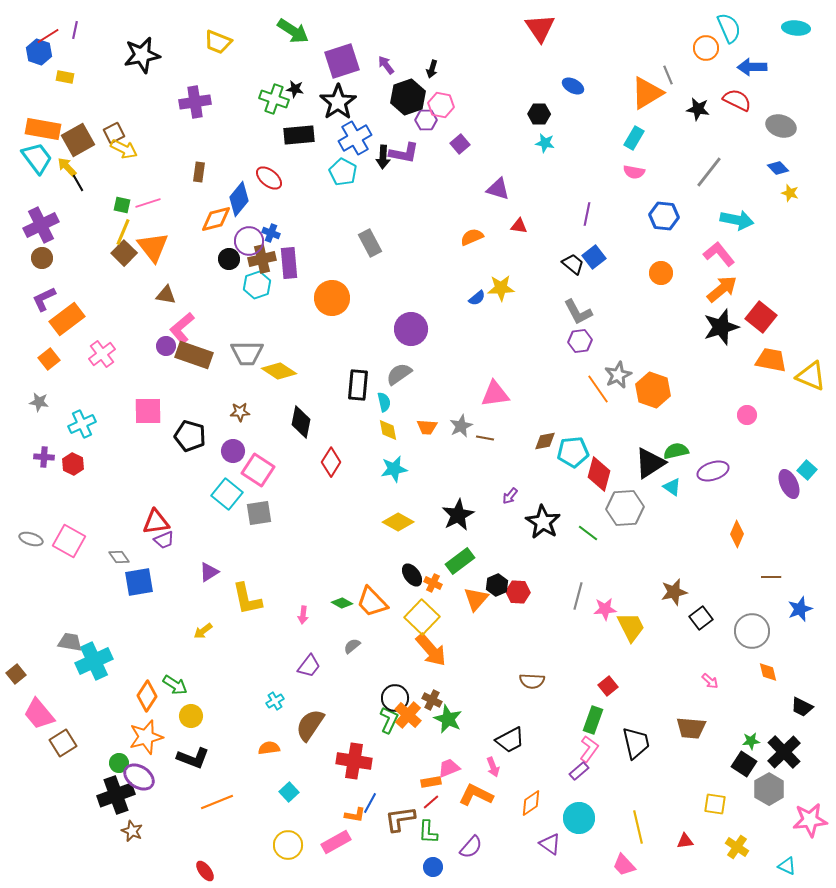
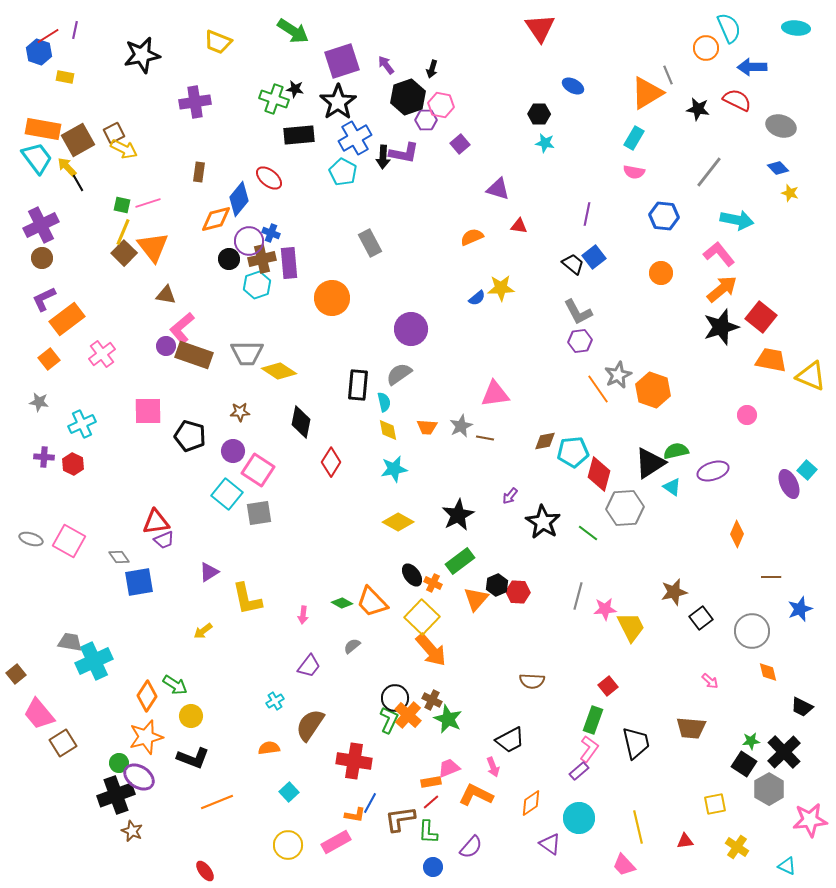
yellow square at (715, 804): rotated 20 degrees counterclockwise
